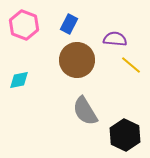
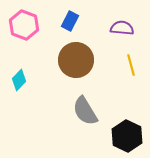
blue rectangle: moved 1 px right, 3 px up
purple semicircle: moved 7 px right, 11 px up
brown circle: moved 1 px left
yellow line: rotated 35 degrees clockwise
cyan diamond: rotated 35 degrees counterclockwise
black hexagon: moved 2 px right, 1 px down
